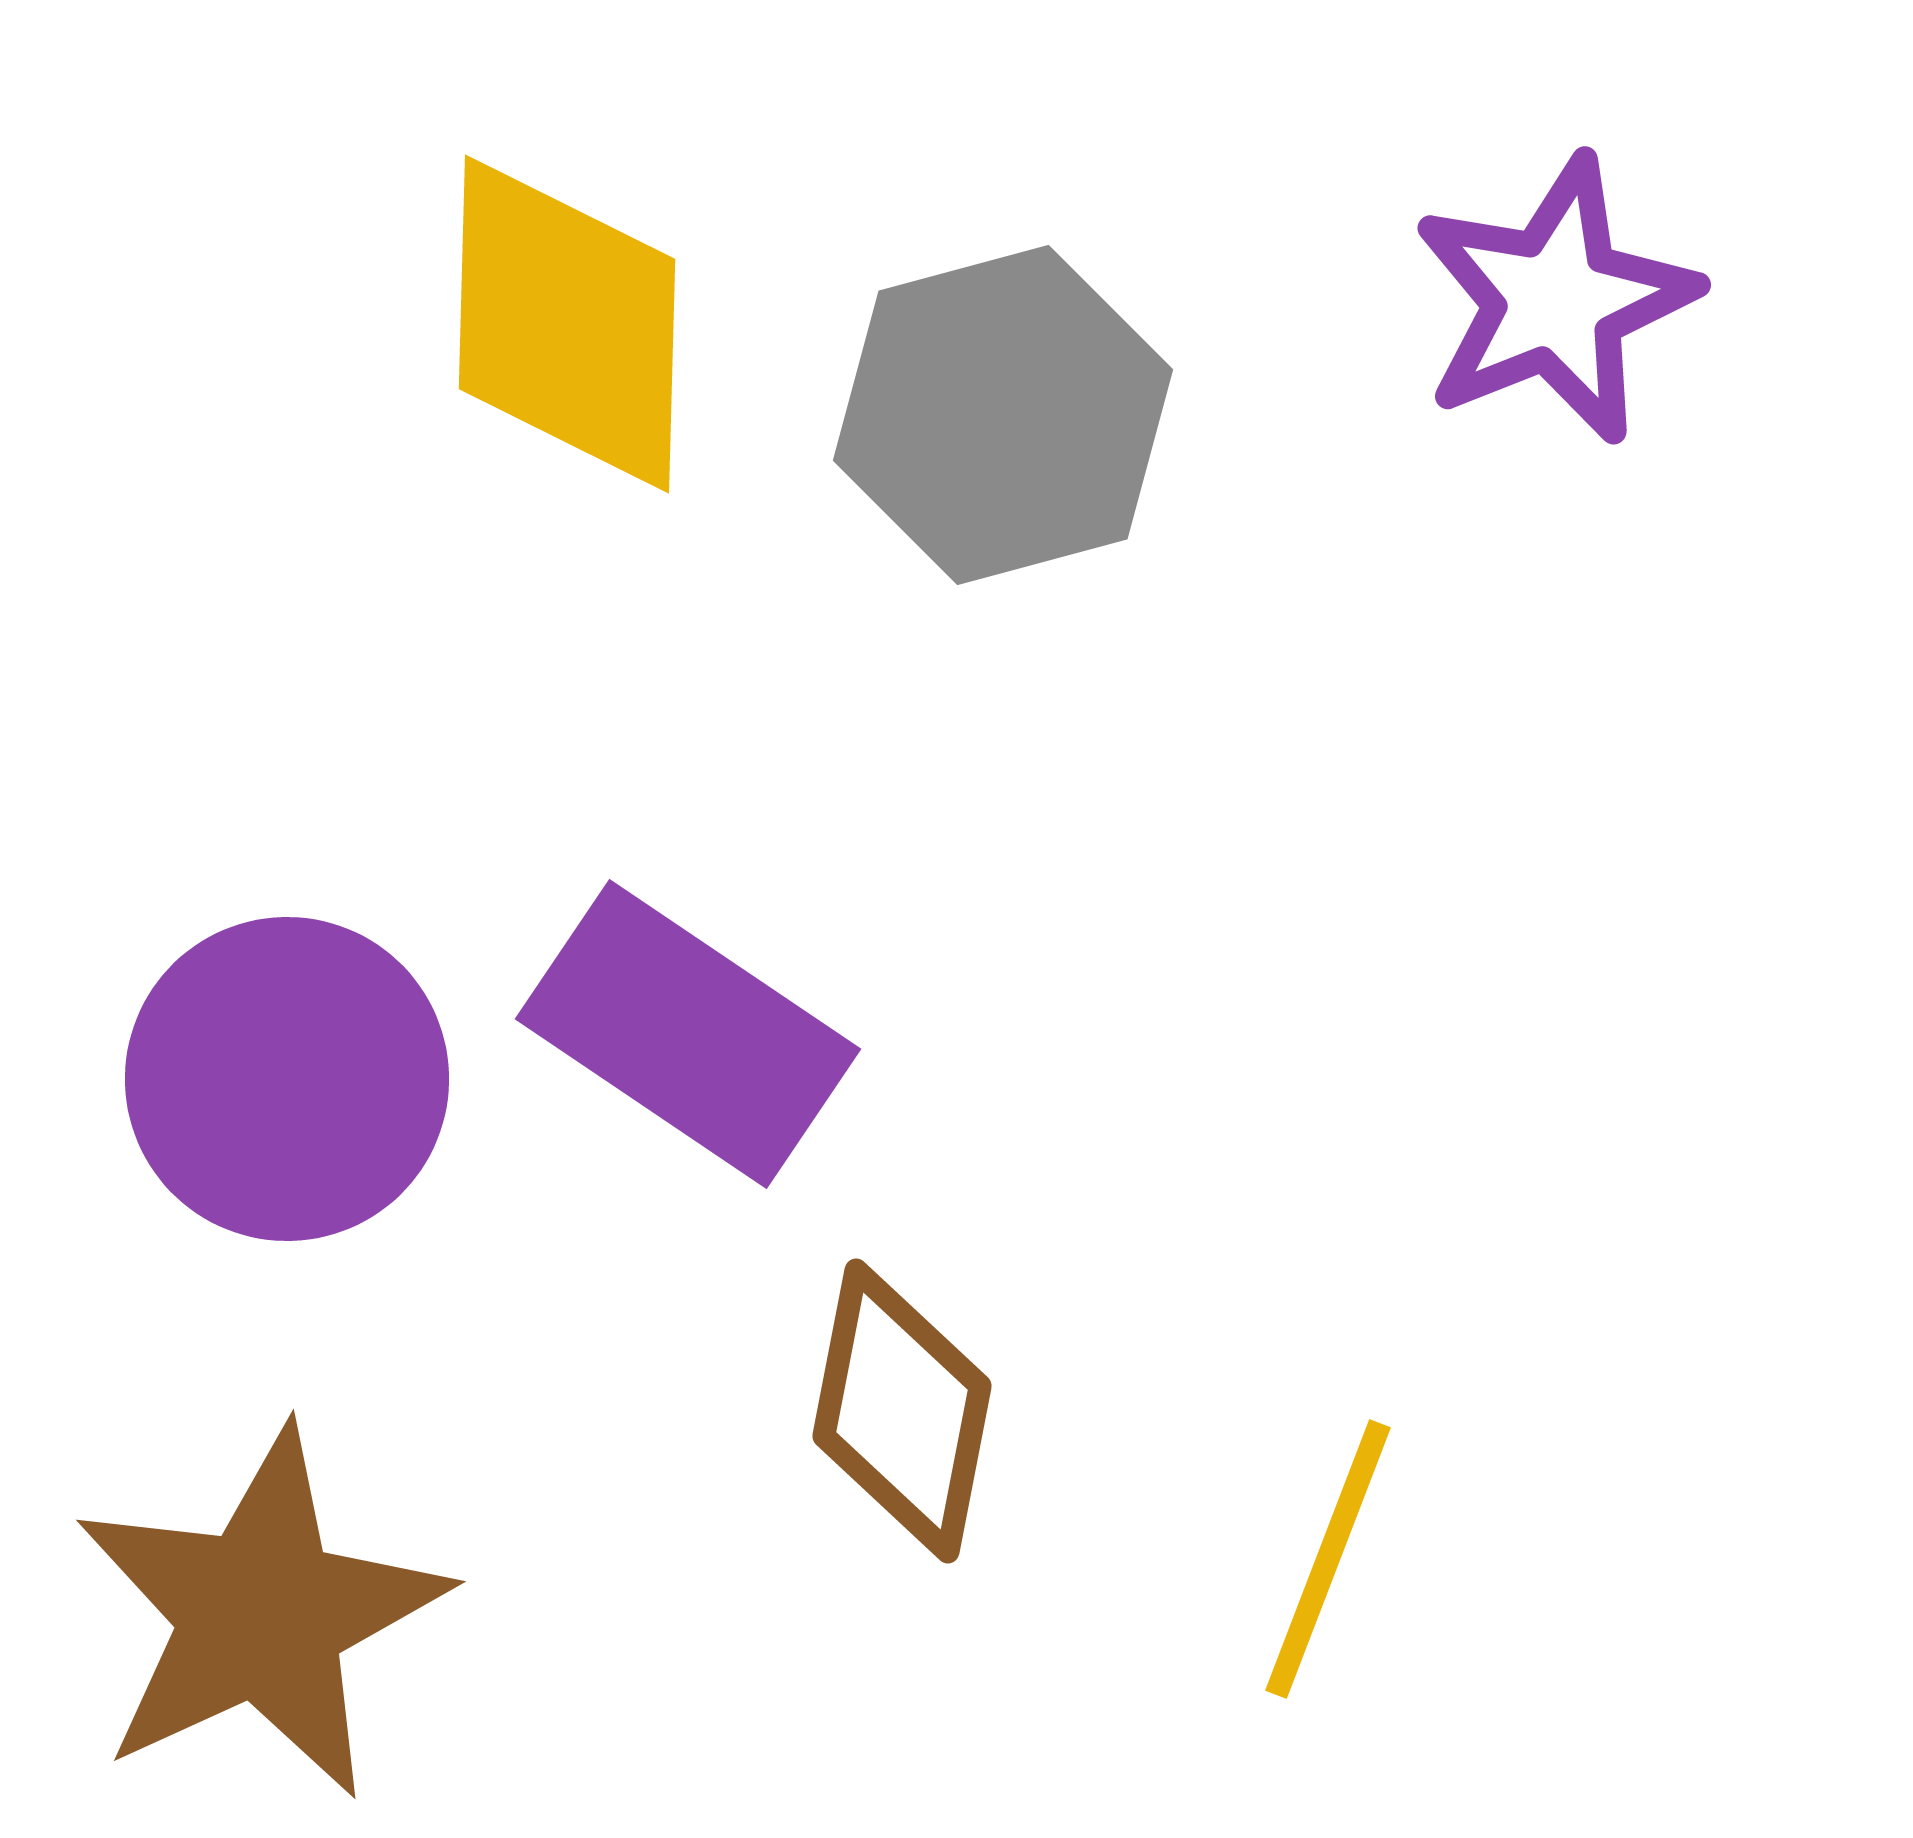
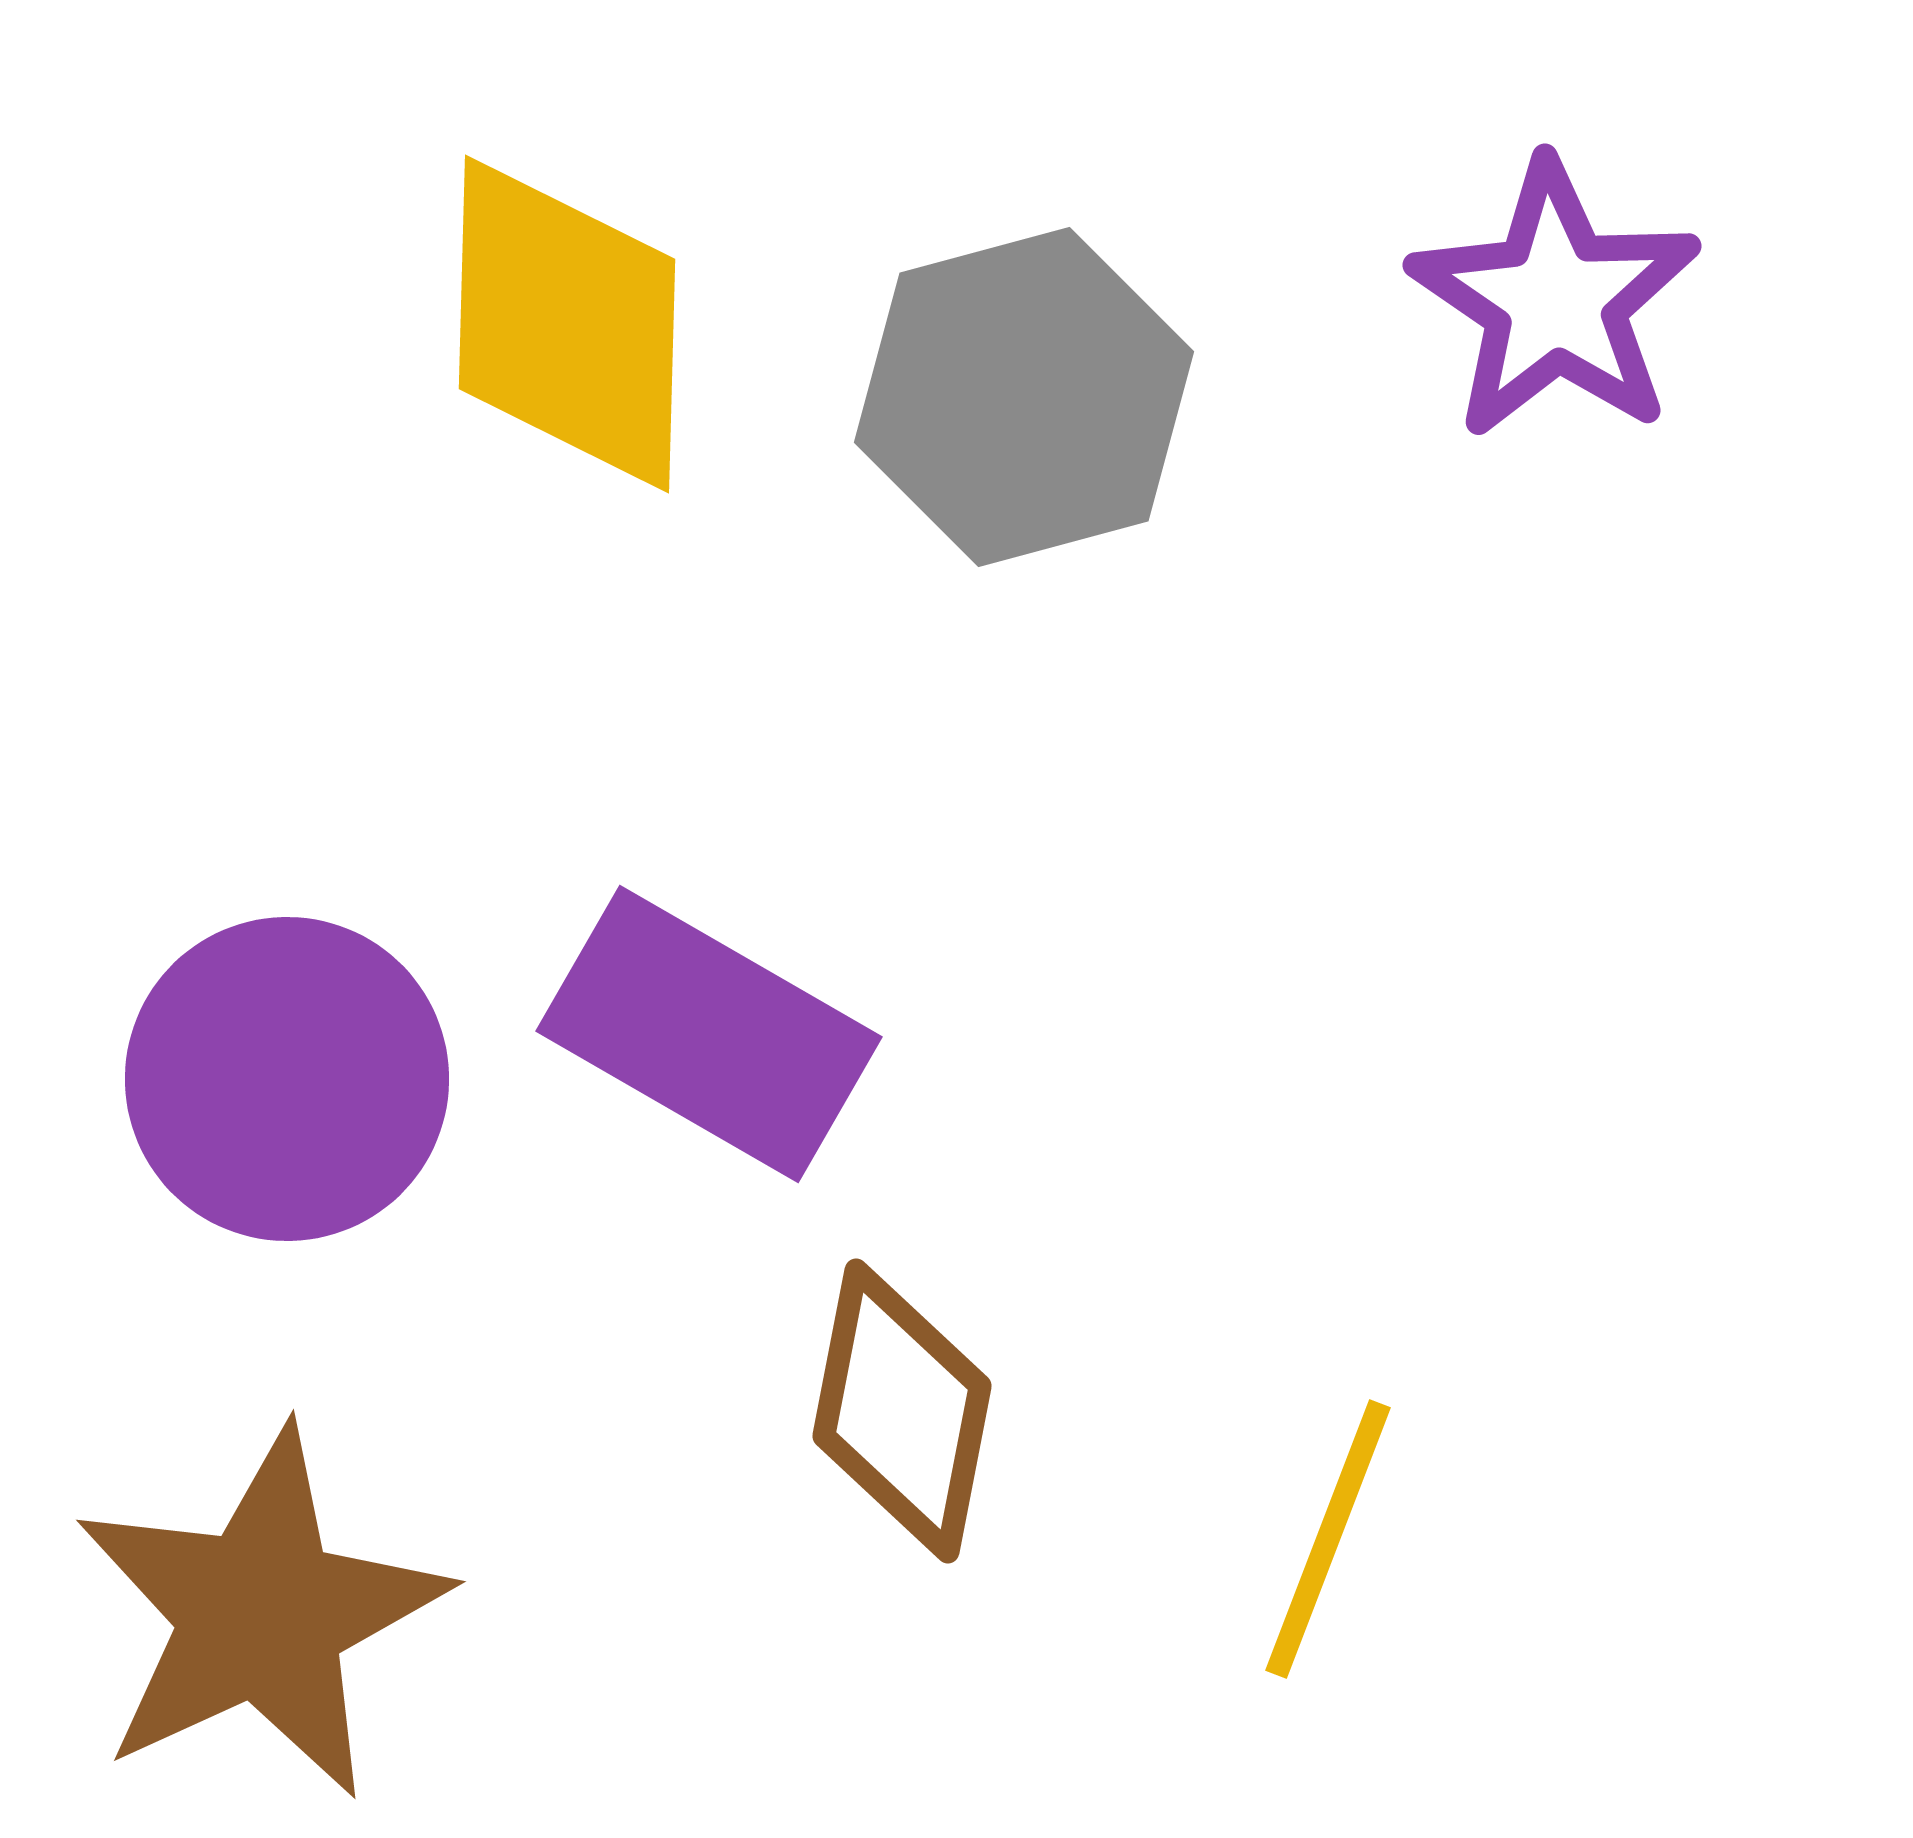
purple star: rotated 16 degrees counterclockwise
gray hexagon: moved 21 px right, 18 px up
purple rectangle: moved 21 px right; rotated 4 degrees counterclockwise
yellow line: moved 20 px up
